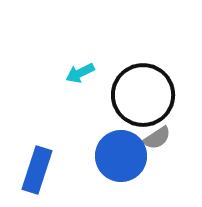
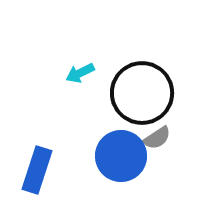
black circle: moved 1 px left, 2 px up
